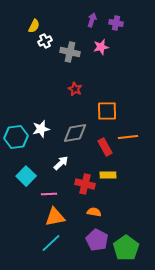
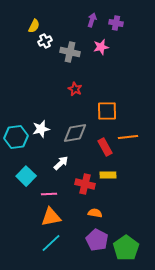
orange semicircle: moved 1 px right, 1 px down
orange triangle: moved 4 px left
